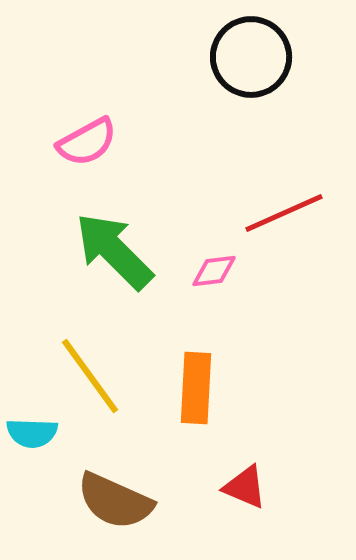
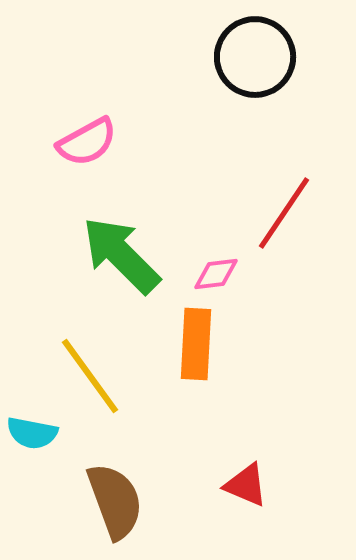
black circle: moved 4 px right
red line: rotated 32 degrees counterclockwise
green arrow: moved 7 px right, 4 px down
pink diamond: moved 2 px right, 3 px down
orange rectangle: moved 44 px up
cyan semicircle: rotated 9 degrees clockwise
red triangle: moved 1 px right, 2 px up
brown semicircle: rotated 134 degrees counterclockwise
